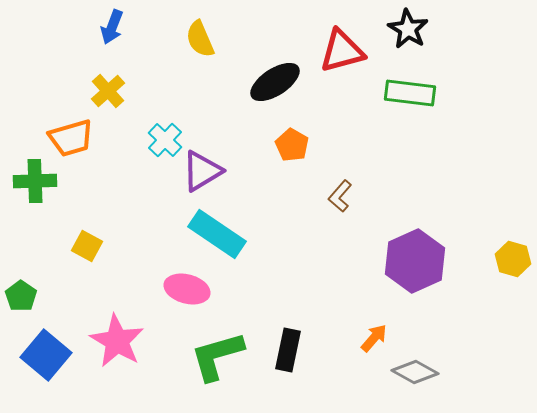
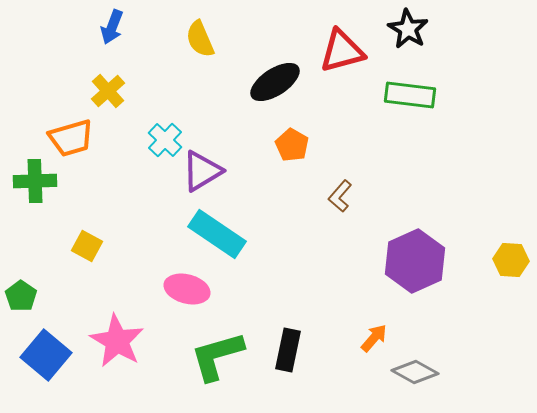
green rectangle: moved 2 px down
yellow hexagon: moved 2 px left, 1 px down; rotated 12 degrees counterclockwise
